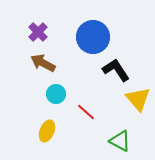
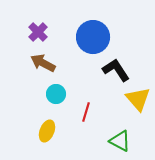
red line: rotated 66 degrees clockwise
